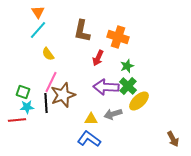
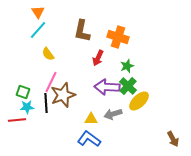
purple arrow: moved 1 px right
